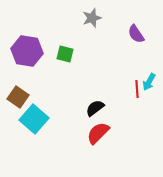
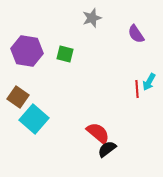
black semicircle: moved 12 px right, 41 px down
red semicircle: rotated 85 degrees clockwise
